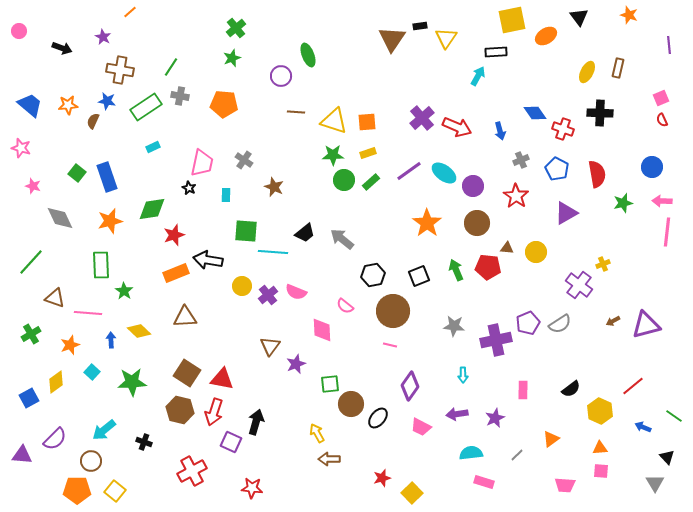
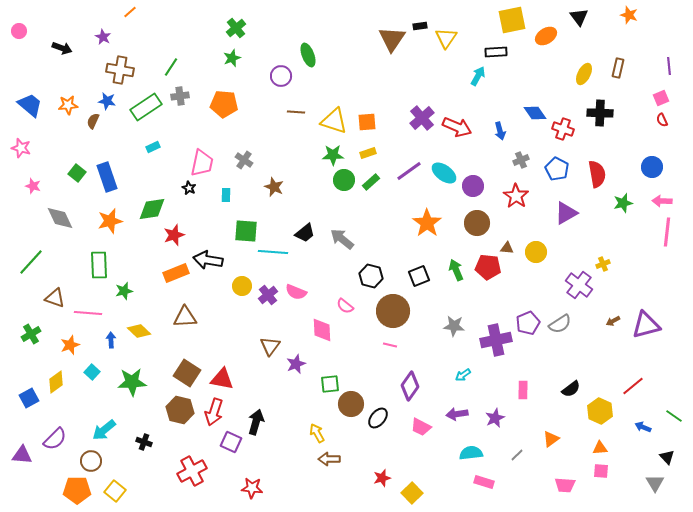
purple line at (669, 45): moved 21 px down
yellow ellipse at (587, 72): moved 3 px left, 2 px down
gray cross at (180, 96): rotated 18 degrees counterclockwise
green rectangle at (101, 265): moved 2 px left
black hexagon at (373, 275): moved 2 px left, 1 px down; rotated 25 degrees clockwise
green star at (124, 291): rotated 24 degrees clockwise
cyan arrow at (463, 375): rotated 56 degrees clockwise
